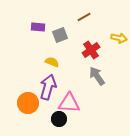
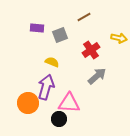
purple rectangle: moved 1 px left, 1 px down
gray arrow: rotated 84 degrees clockwise
purple arrow: moved 2 px left
